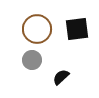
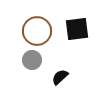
brown circle: moved 2 px down
black semicircle: moved 1 px left
